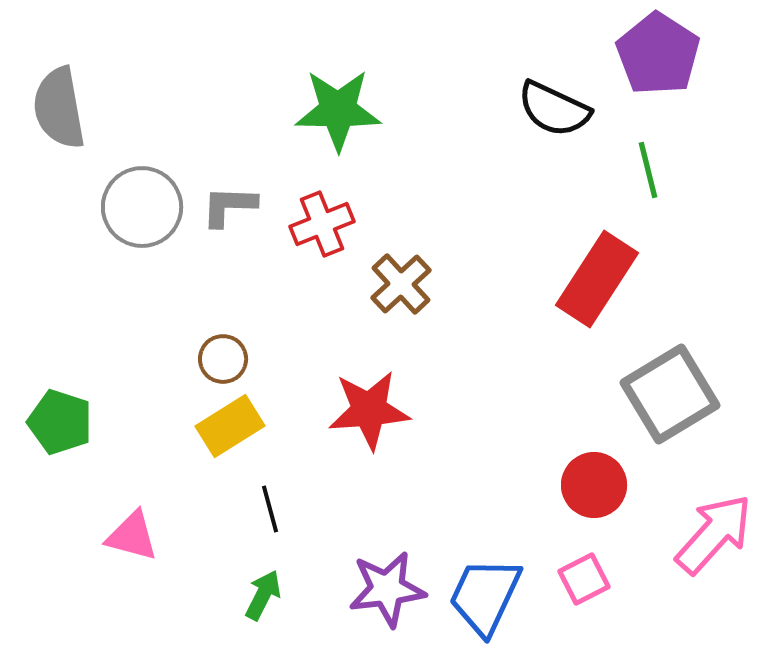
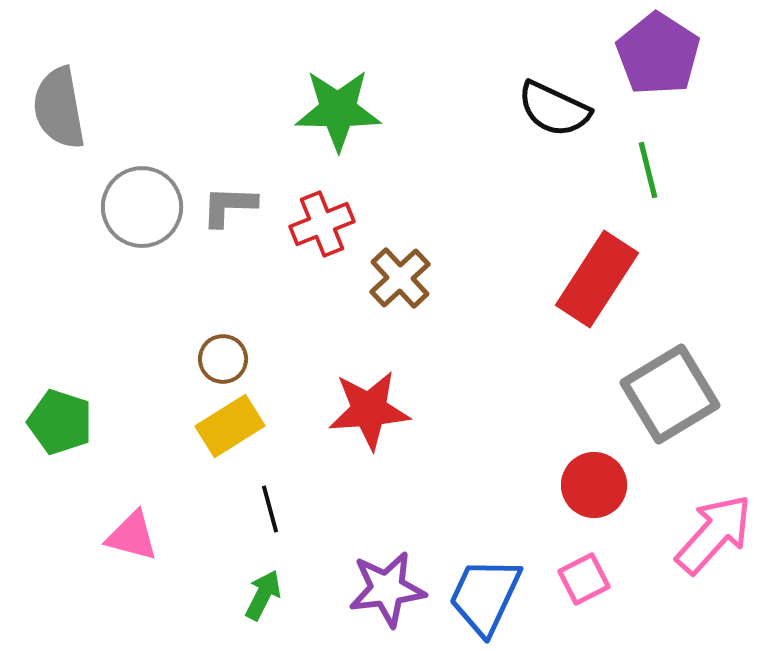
brown cross: moved 1 px left, 6 px up
